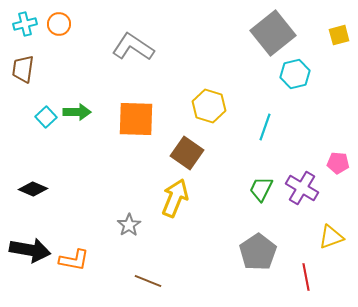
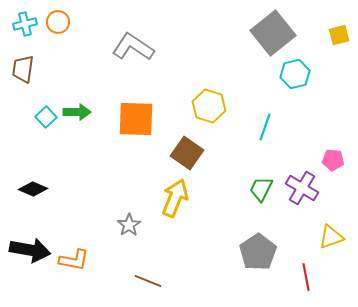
orange circle: moved 1 px left, 2 px up
pink pentagon: moved 5 px left, 3 px up
